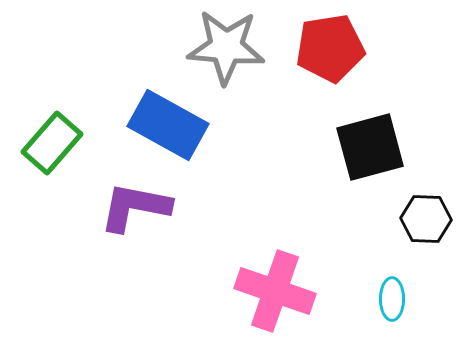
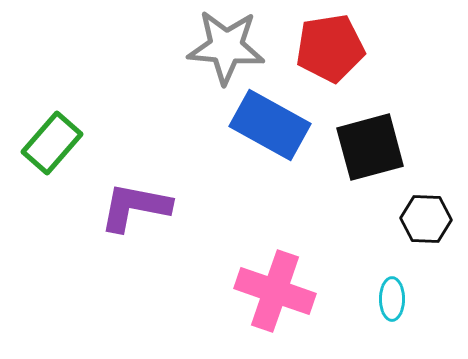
blue rectangle: moved 102 px right
